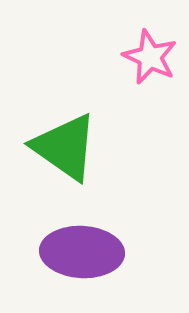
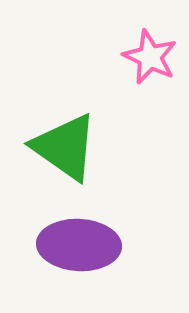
purple ellipse: moved 3 px left, 7 px up
